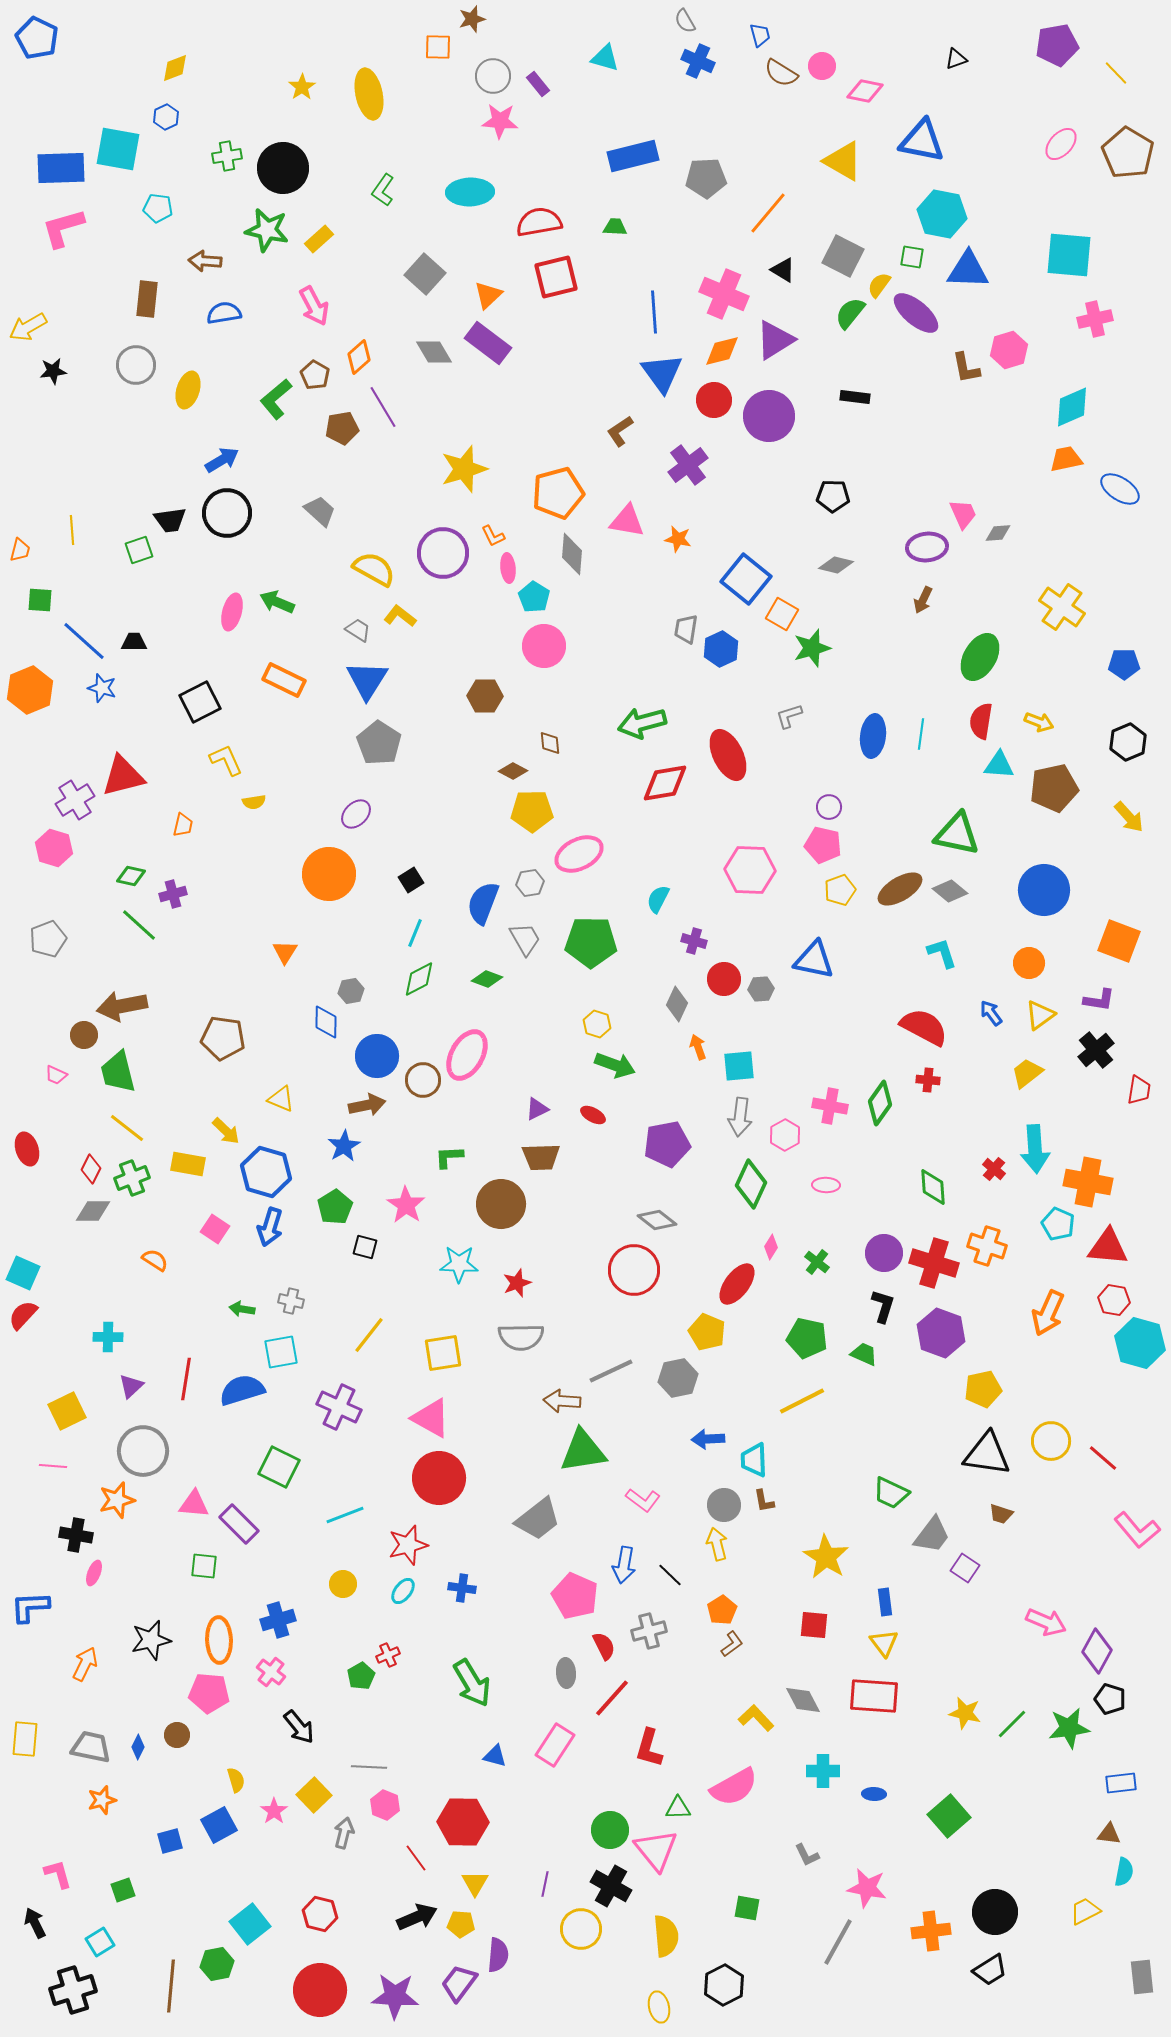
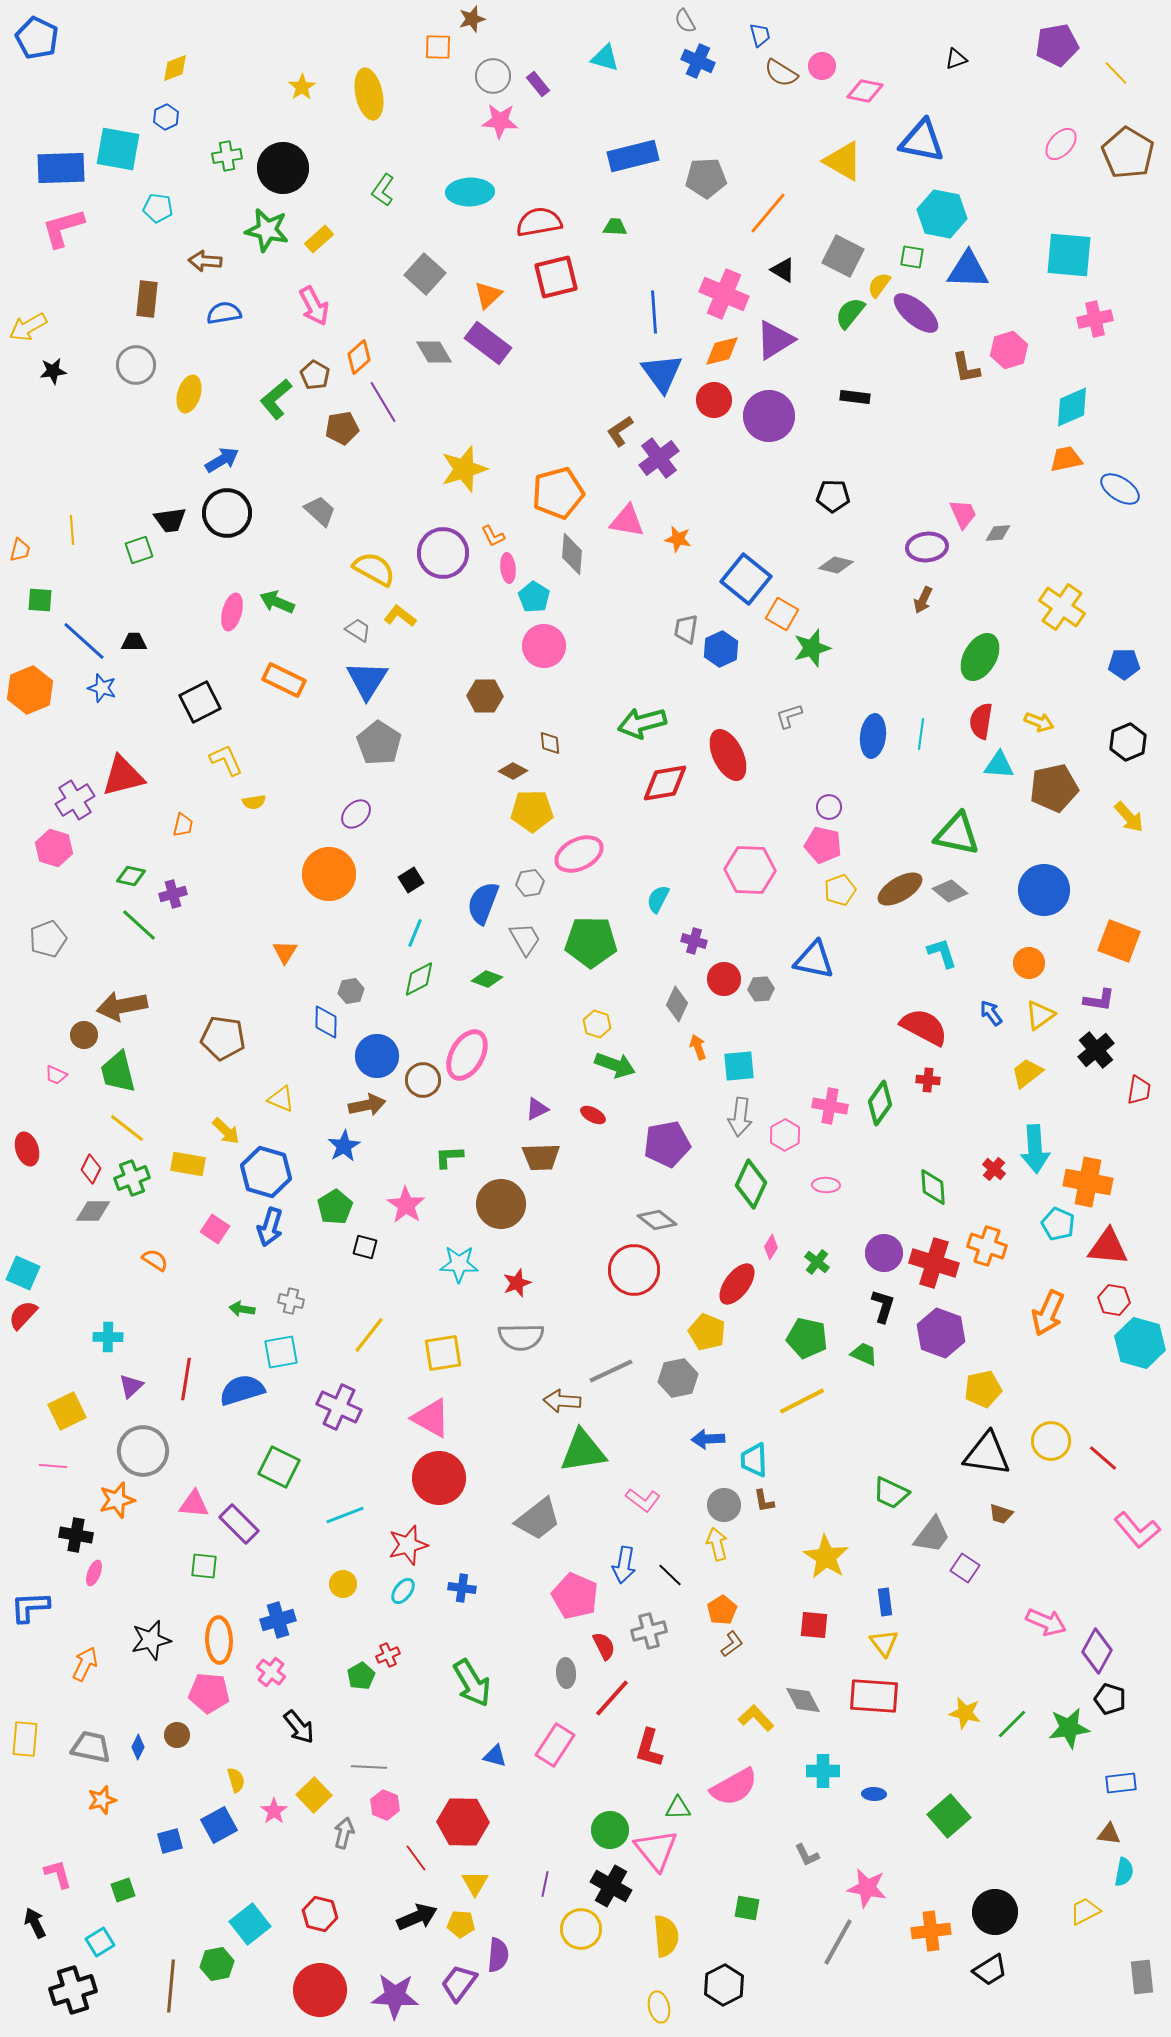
yellow ellipse at (188, 390): moved 1 px right, 4 px down
purple line at (383, 407): moved 5 px up
purple cross at (688, 465): moved 29 px left, 7 px up
